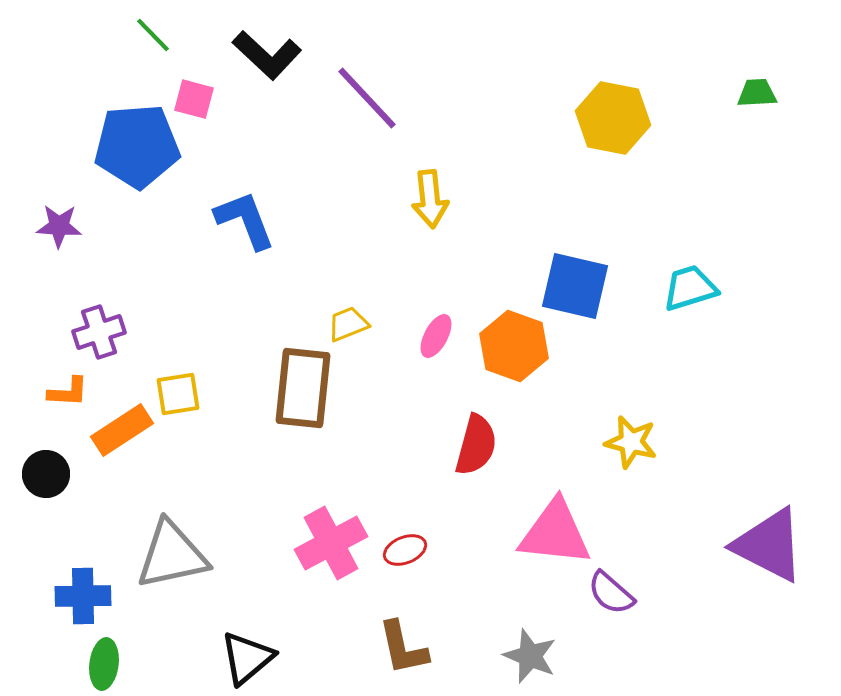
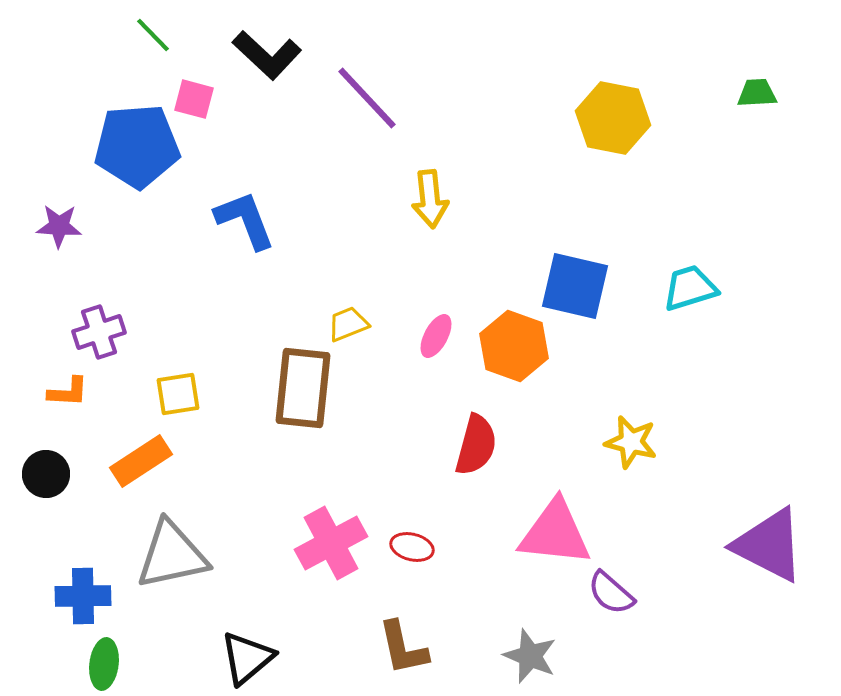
orange rectangle: moved 19 px right, 31 px down
red ellipse: moved 7 px right, 3 px up; rotated 36 degrees clockwise
